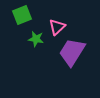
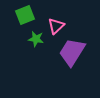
green square: moved 3 px right
pink triangle: moved 1 px left, 1 px up
